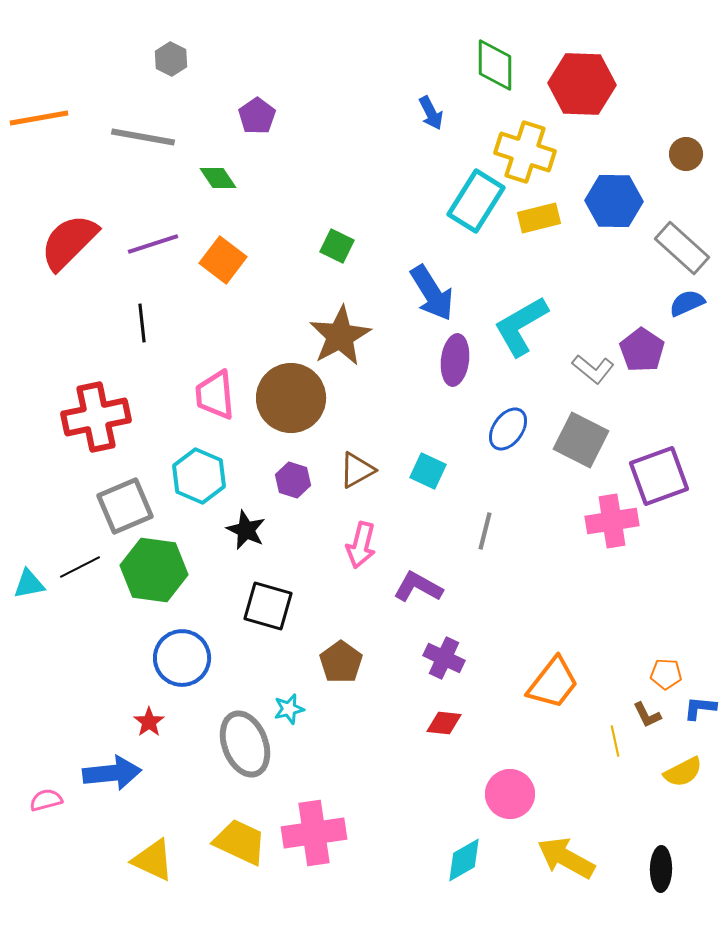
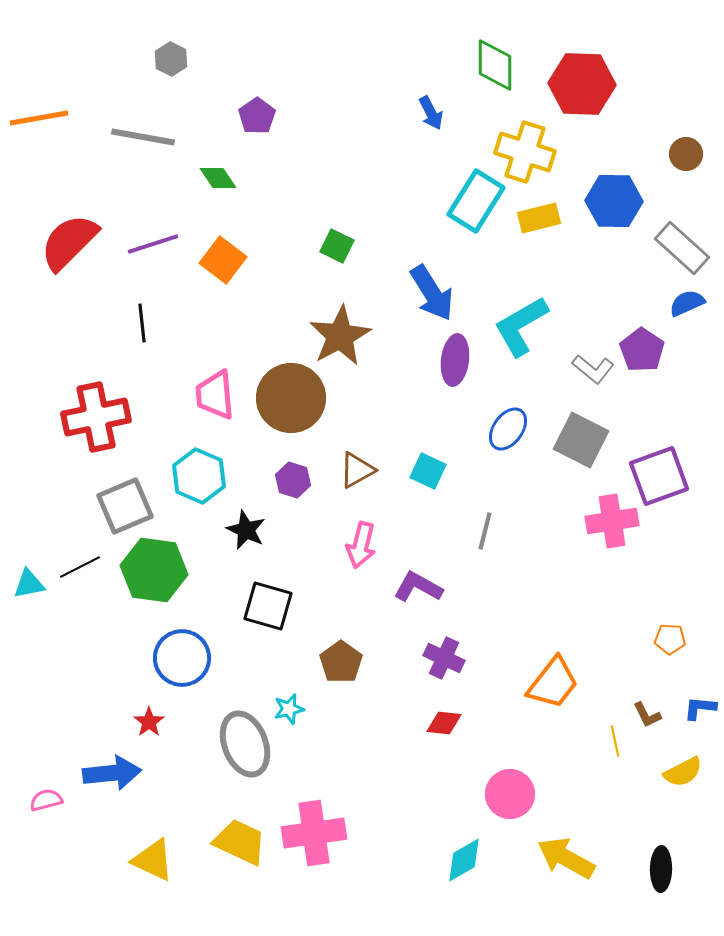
orange pentagon at (666, 674): moved 4 px right, 35 px up
